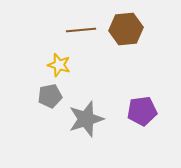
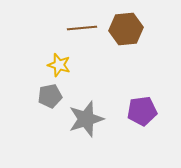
brown line: moved 1 px right, 2 px up
